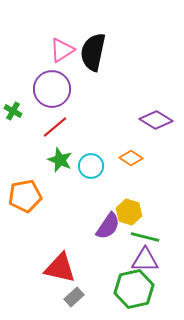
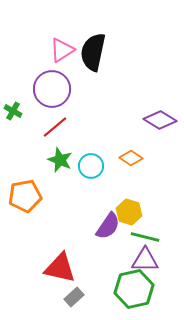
purple diamond: moved 4 px right
